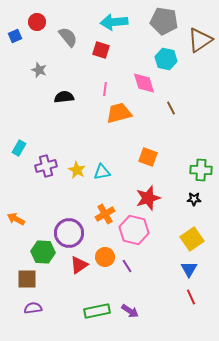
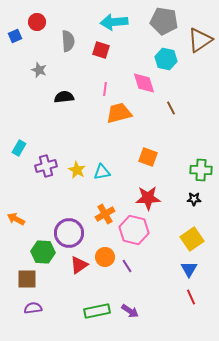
gray semicircle: moved 4 px down; rotated 35 degrees clockwise
red star: rotated 15 degrees clockwise
